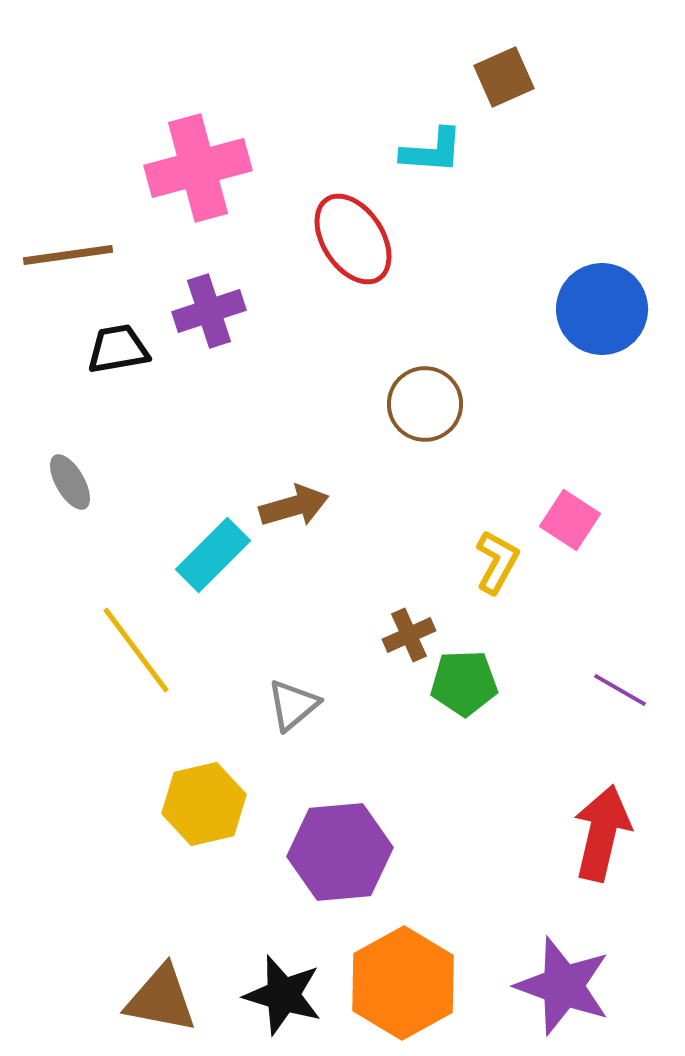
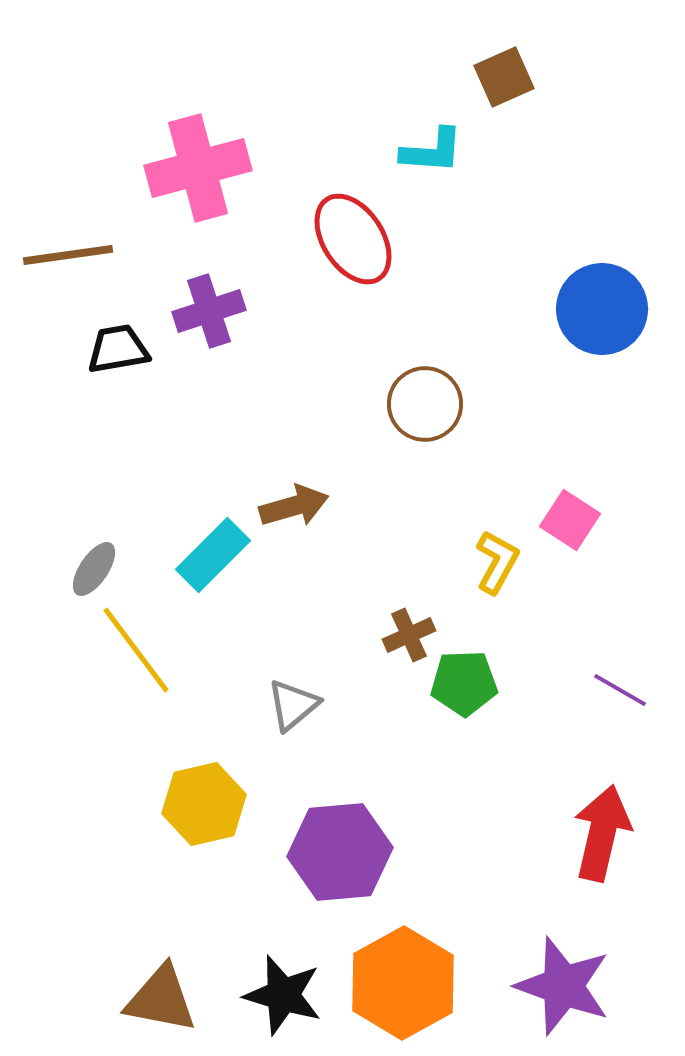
gray ellipse: moved 24 px right, 87 px down; rotated 64 degrees clockwise
